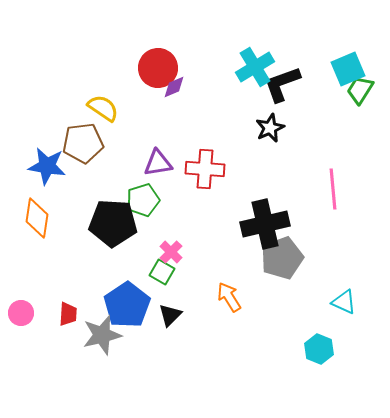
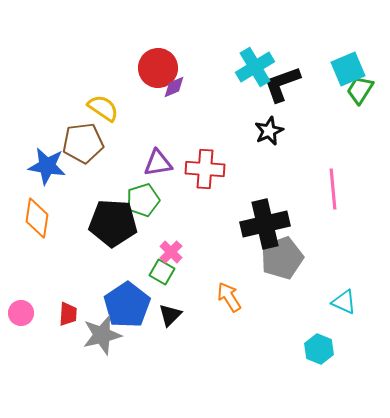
black star: moved 1 px left, 3 px down
